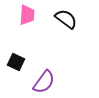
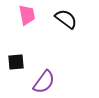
pink trapezoid: rotated 15 degrees counterclockwise
black square: rotated 30 degrees counterclockwise
